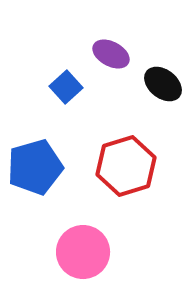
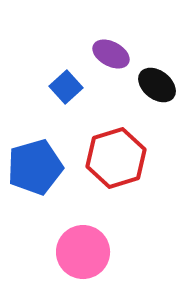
black ellipse: moved 6 px left, 1 px down
red hexagon: moved 10 px left, 8 px up
